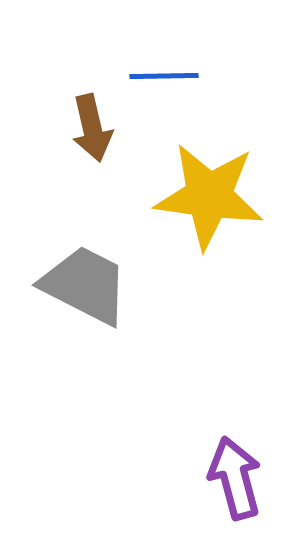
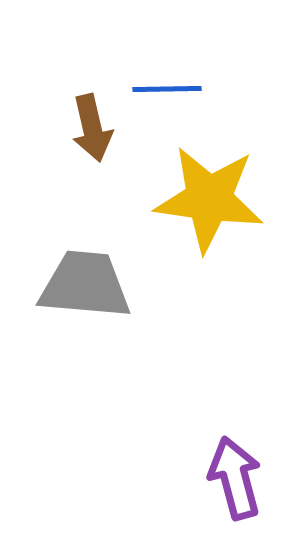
blue line: moved 3 px right, 13 px down
yellow star: moved 3 px down
gray trapezoid: rotated 22 degrees counterclockwise
